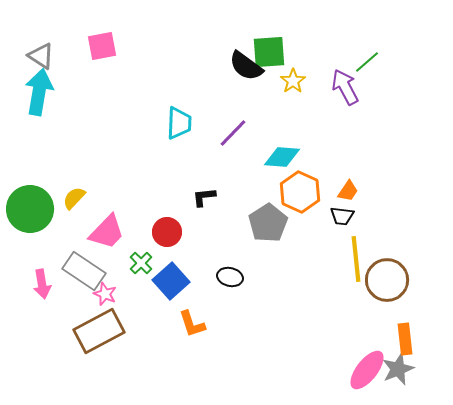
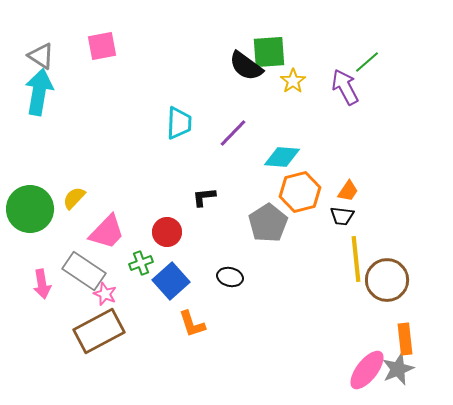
orange hexagon: rotated 21 degrees clockwise
green cross: rotated 25 degrees clockwise
